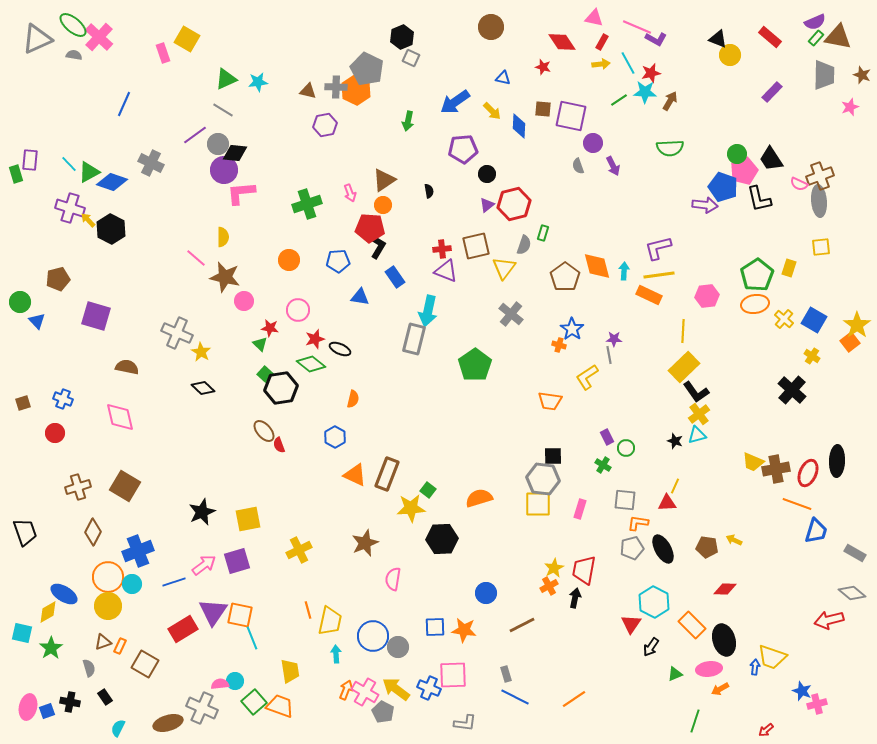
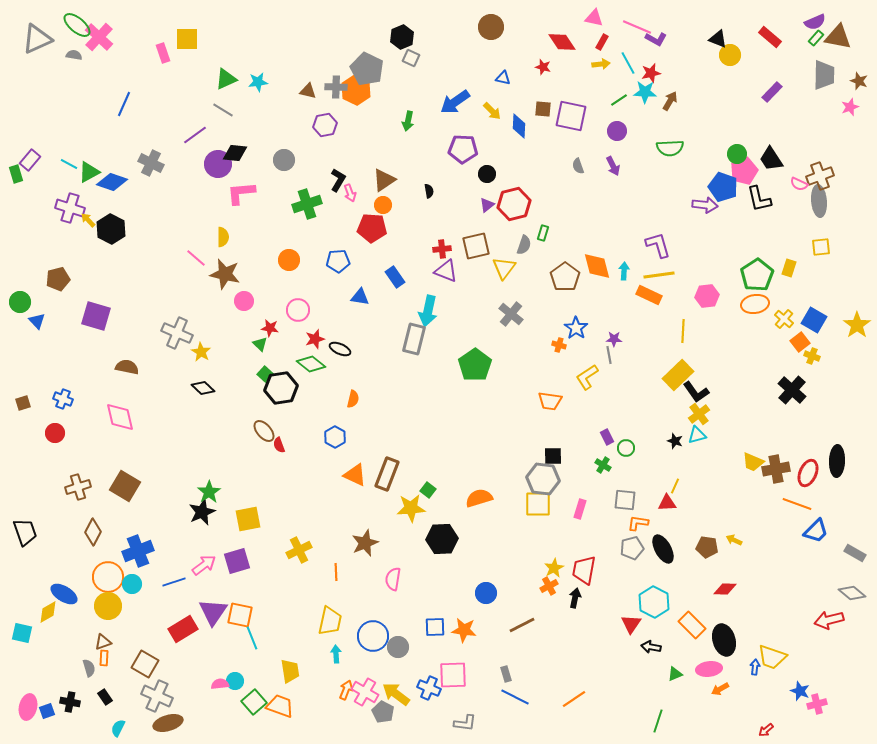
green ellipse at (73, 25): moved 4 px right
yellow square at (187, 39): rotated 30 degrees counterclockwise
brown star at (862, 75): moved 3 px left, 6 px down
purple circle at (593, 143): moved 24 px right, 12 px up
gray circle at (218, 144): moved 66 px right, 16 px down
purple pentagon at (463, 149): rotated 8 degrees clockwise
purple rectangle at (30, 160): rotated 35 degrees clockwise
cyan line at (69, 164): rotated 18 degrees counterclockwise
purple circle at (224, 170): moved 6 px left, 6 px up
red pentagon at (370, 228): moved 2 px right
black L-shape at (378, 247): moved 40 px left, 67 px up
purple L-shape at (658, 248): moved 3 px up; rotated 88 degrees clockwise
brown star at (225, 277): moved 3 px up
blue star at (572, 329): moved 4 px right, 1 px up
orange square at (850, 342): moved 50 px left
yellow cross at (812, 356): rotated 14 degrees counterclockwise
yellow rectangle at (684, 367): moved 6 px left, 8 px down
blue trapezoid at (816, 531): rotated 28 degrees clockwise
orange line at (308, 610): moved 28 px right, 38 px up; rotated 12 degrees clockwise
orange rectangle at (120, 646): moved 16 px left, 12 px down; rotated 21 degrees counterclockwise
black arrow at (651, 647): rotated 66 degrees clockwise
green star at (51, 648): moved 158 px right, 156 px up
yellow arrow at (396, 689): moved 5 px down
blue star at (802, 691): moved 2 px left
gray cross at (202, 708): moved 45 px left, 12 px up
green line at (695, 721): moved 37 px left
